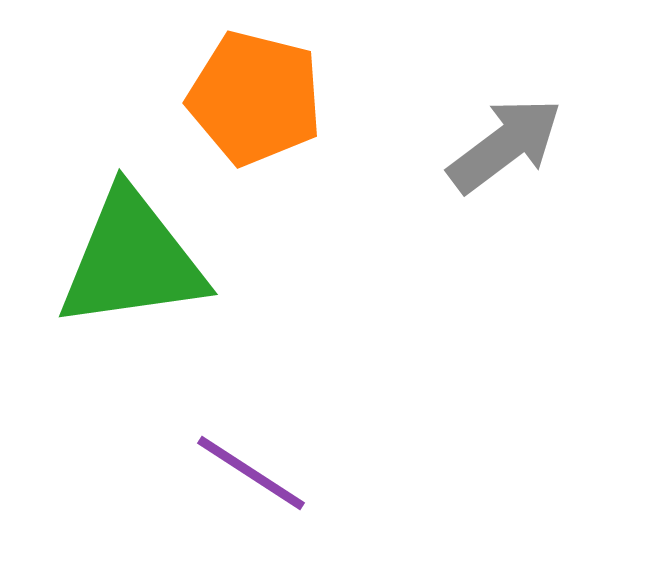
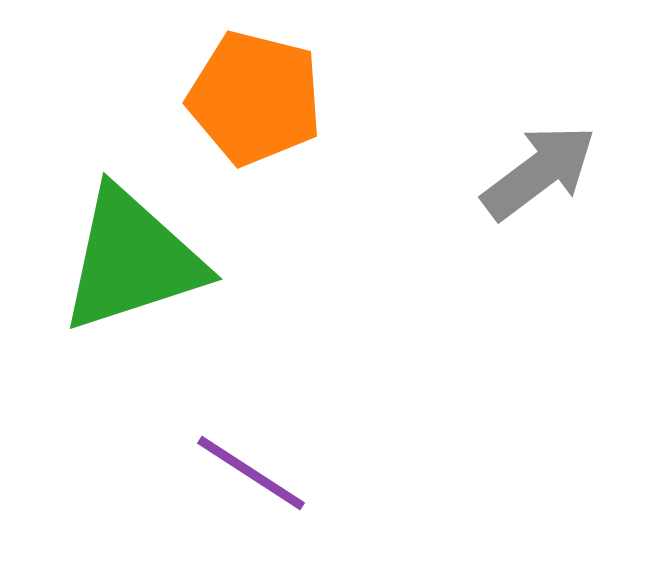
gray arrow: moved 34 px right, 27 px down
green triangle: rotated 10 degrees counterclockwise
